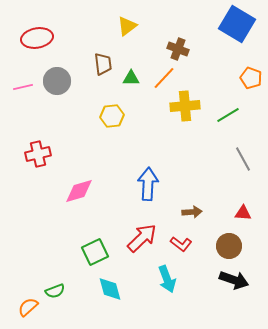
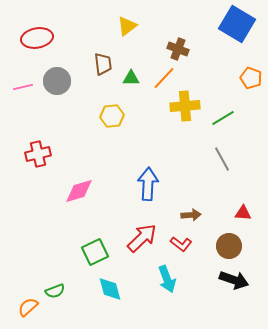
green line: moved 5 px left, 3 px down
gray line: moved 21 px left
brown arrow: moved 1 px left, 3 px down
